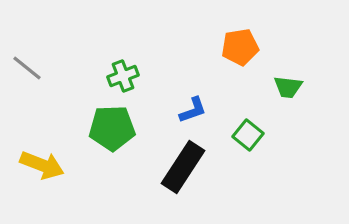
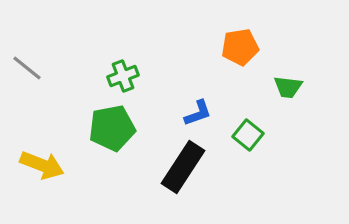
blue L-shape: moved 5 px right, 3 px down
green pentagon: rotated 9 degrees counterclockwise
